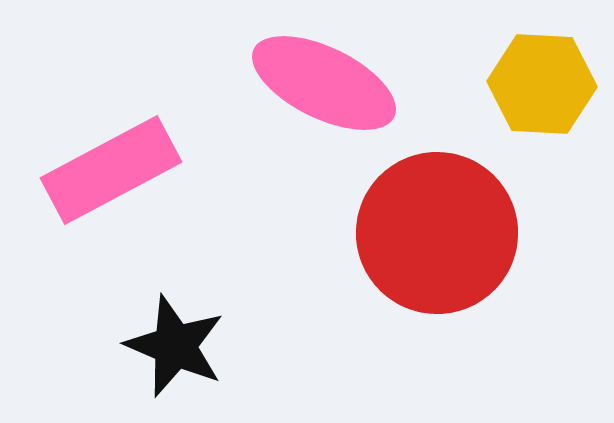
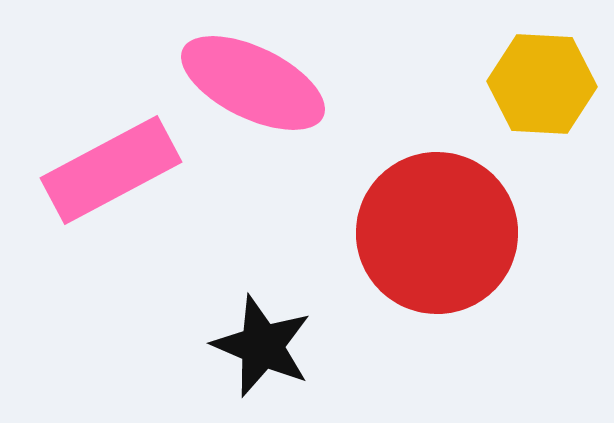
pink ellipse: moved 71 px left
black star: moved 87 px right
